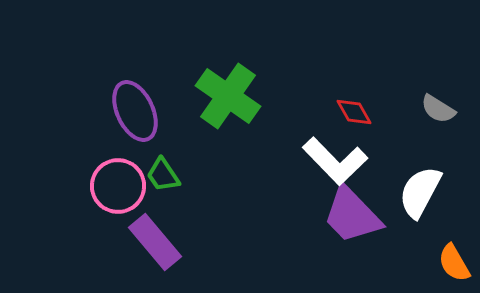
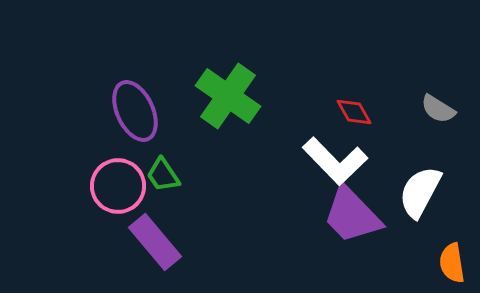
orange semicircle: moved 2 px left; rotated 21 degrees clockwise
